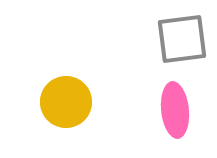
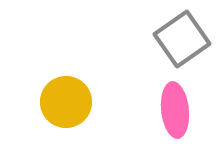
gray square: rotated 28 degrees counterclockwise
